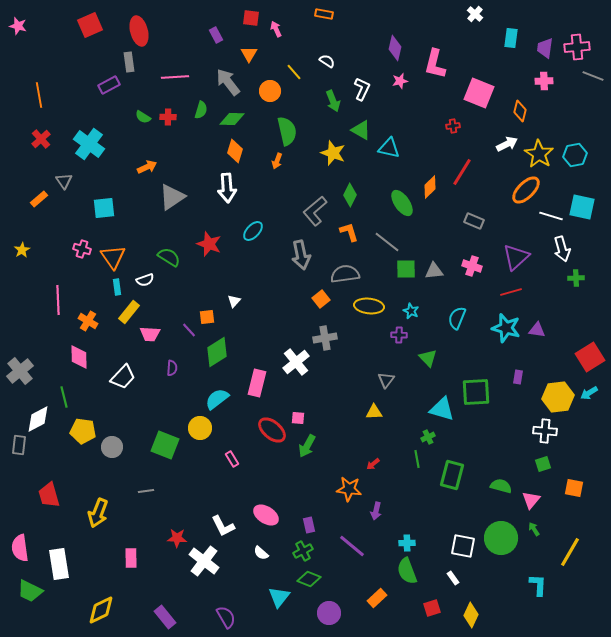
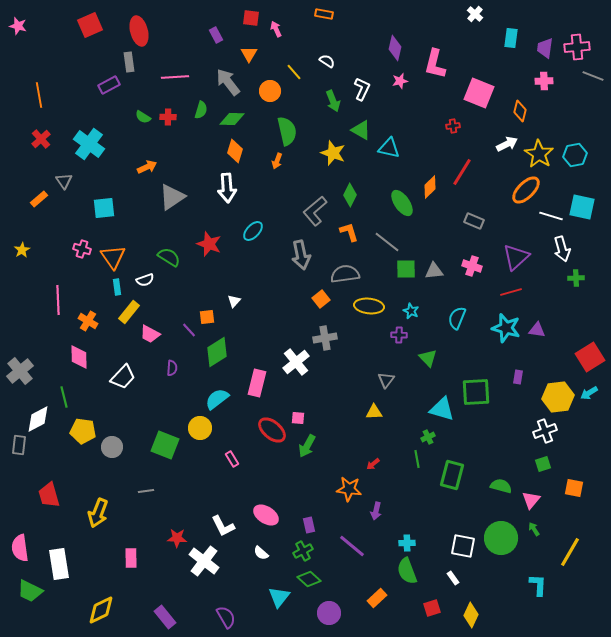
pink trapezoid at (150, 334): rotated 25 degrees clockwise
white cross at (545, 431): rotated 25 degrees counterclockwise
green diamond at (309, 579): rotated 20 degrees clockwise
